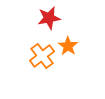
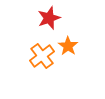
red star: rotated 10 degrees counterclockwise
